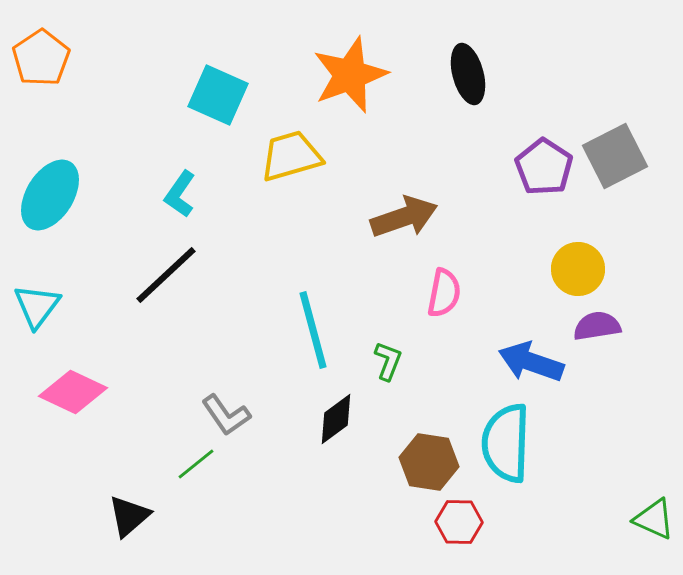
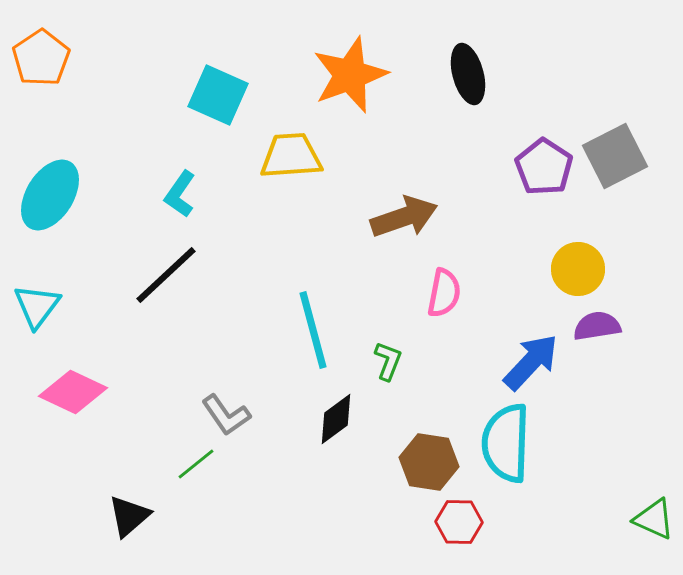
yellow trapezoid: rotated 12 degrees clockwise
blue arrow: rotated 114 degrees clockwise
